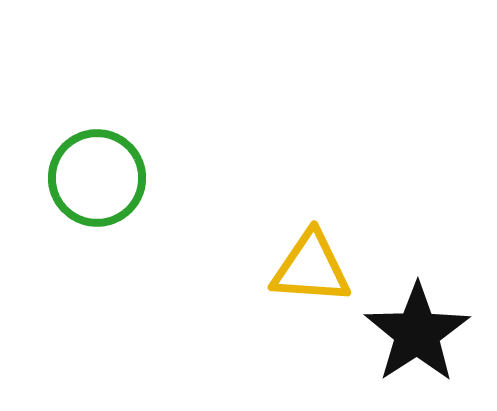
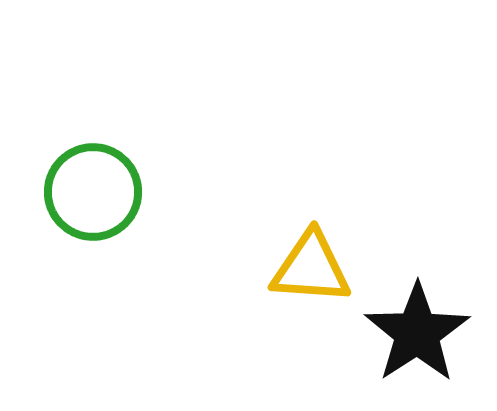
green circle: moved 4 px left, 14 px down
